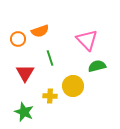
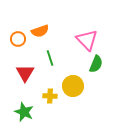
green semicircle: moved 1 px left, 2 px up; rotated 126 degrees clockwise
